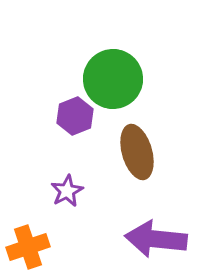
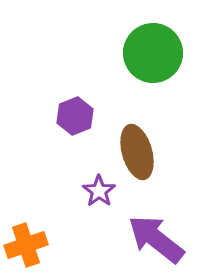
green circle: moved 40 px right, 26 px up
purple star: moved 32 px right; rotated 8 degrees counterclockwise
purple arrow: rotated 32 degrees clockwise
orange cross: moved 2 px left, 2 px up
